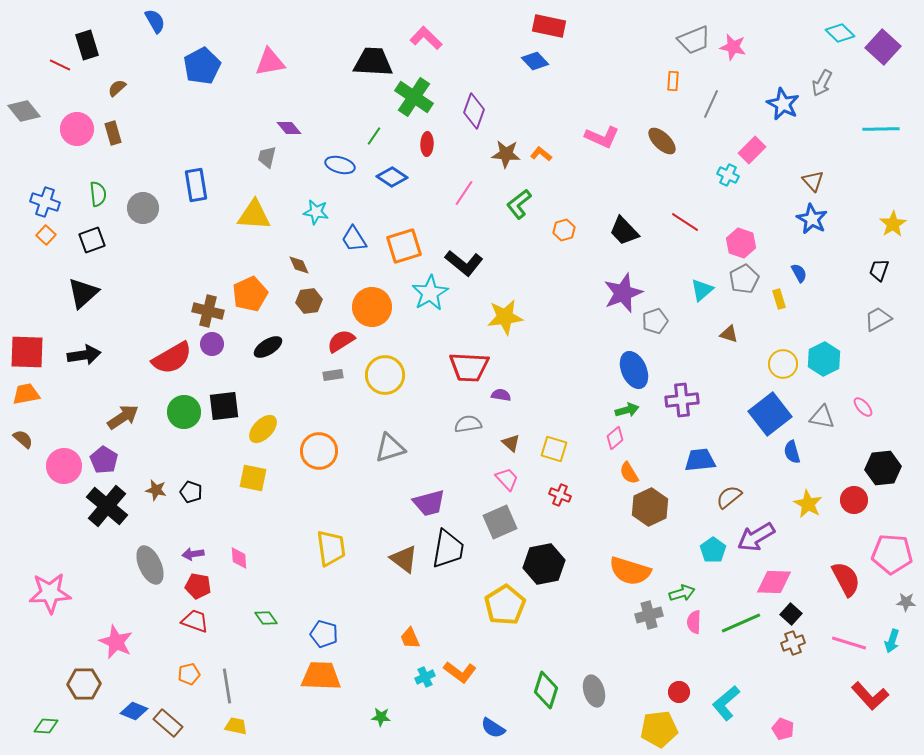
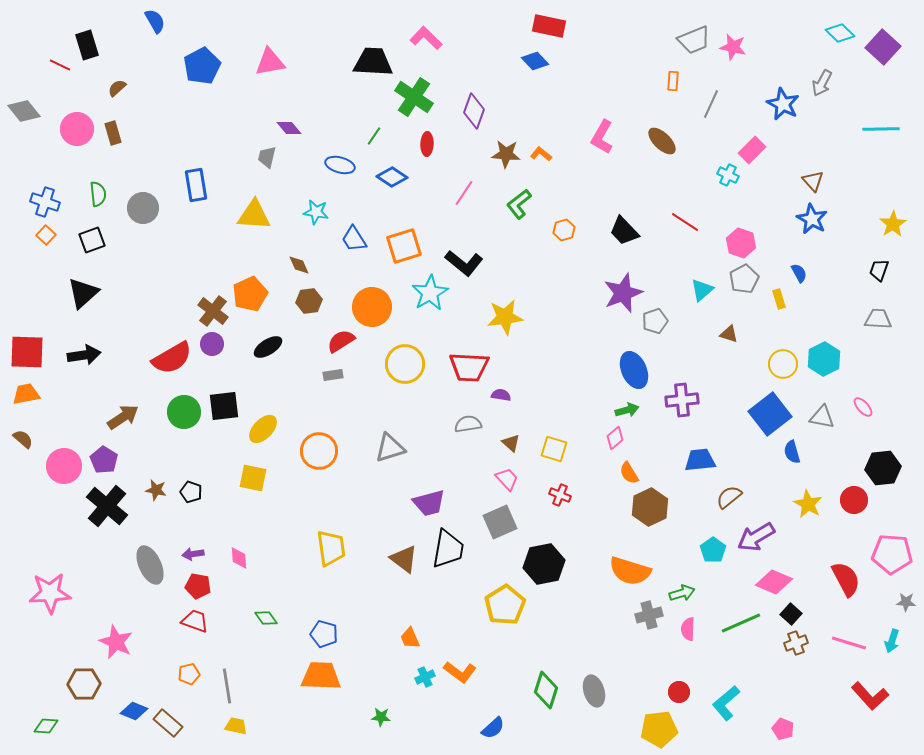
pink L-shape at (602, 137): rotated 96 degrees clockwise
brown cross at (208, 311): moved 5 px right; rotated 24 degrees clockwise
gray trapezoid at (878, 319): rotated 32 degrees clockwise
yellow circle at (385, 375): moved 20 px right, 11 px up
pink diamond at (774, 582): rotated 21 degrees clockwise
pink semicircle at (694, 622): moved 6 px left, 7 px down
brown cross at (793, 643): moved 3 px right
blue semicircle at (493, 728): rotated 75 degrees counterclockwise
